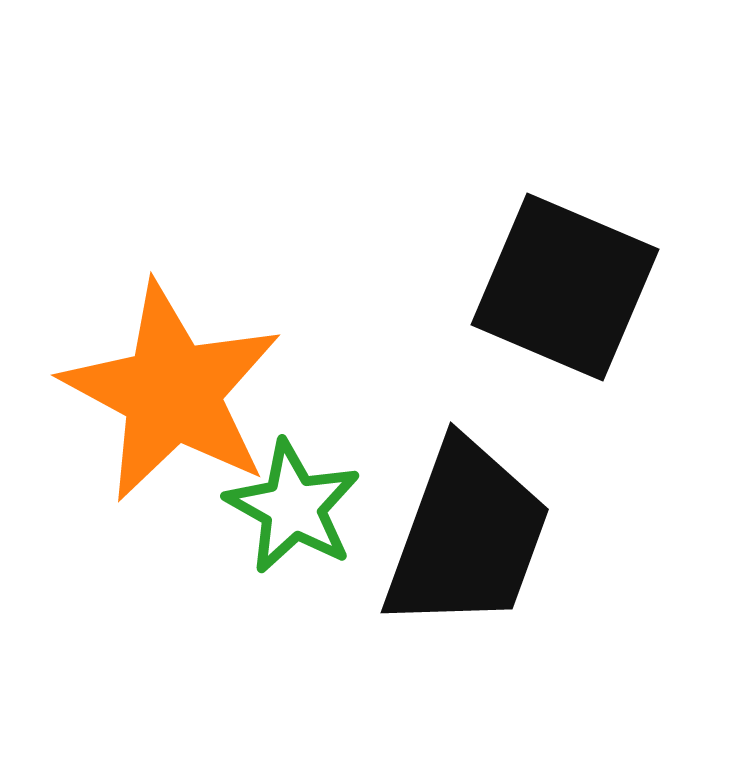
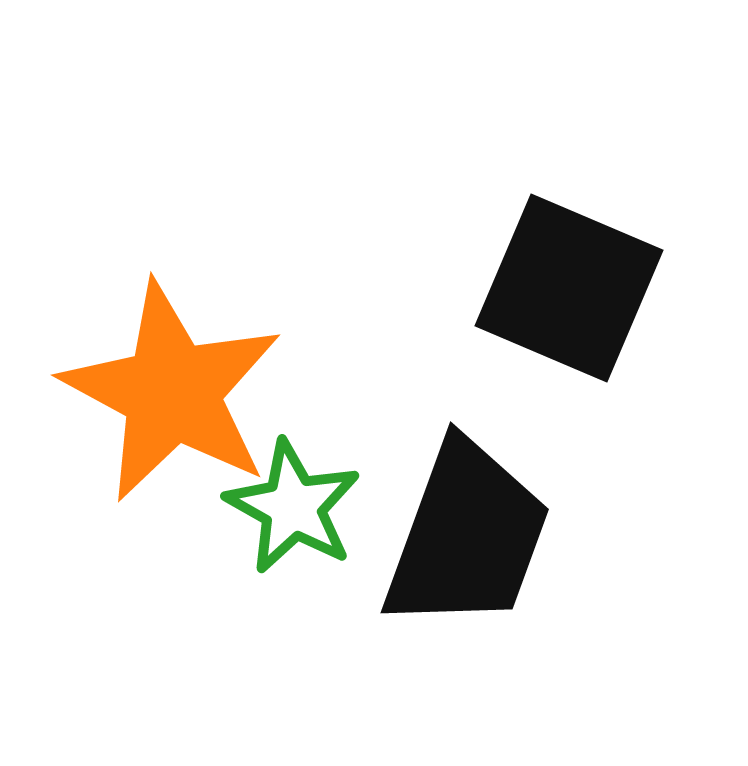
black square: moved 4 px right, 1 px down
